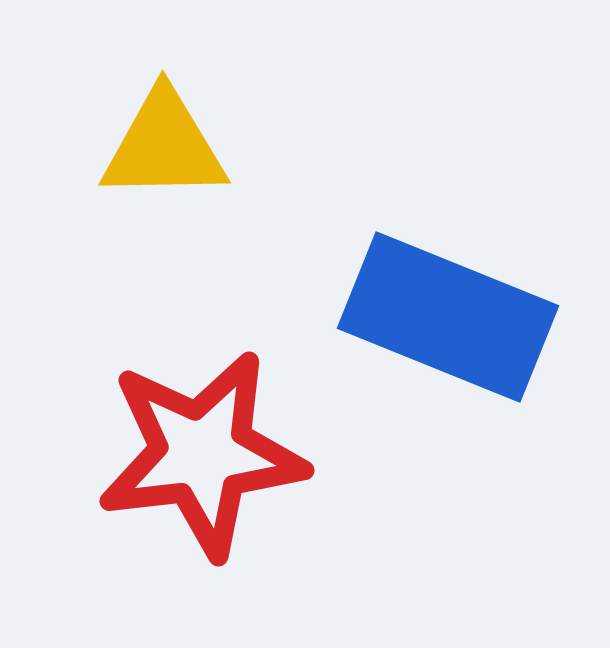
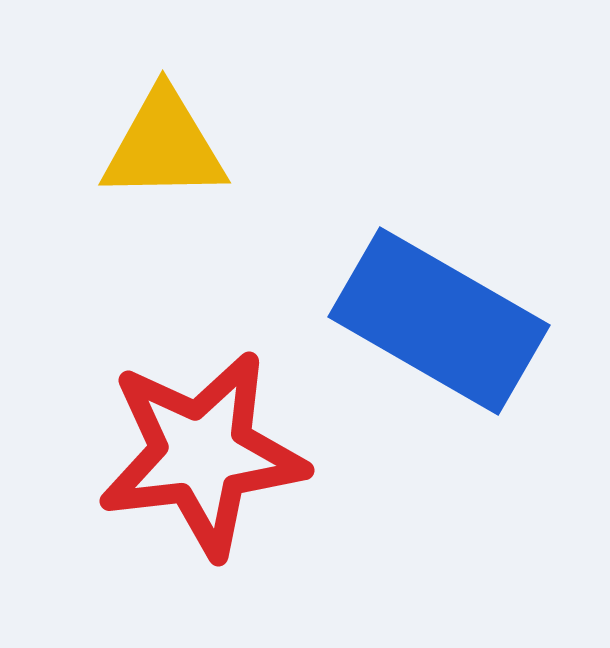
blue rectangle: moved 9 px left, 4 px down; rotated 8 degrees clockwise
